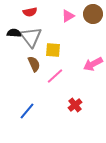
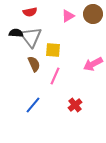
black semicircle: moved 2 px right
pink line: rotated 24 degrees counterclockwise
blue line: moved 6 px right, 6 px up
